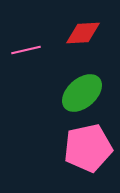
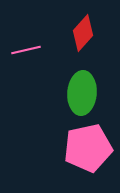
red diamond: rotated 45 degrees counterclockwise
green ellipse: rotated 45 degrees counterclockwise
